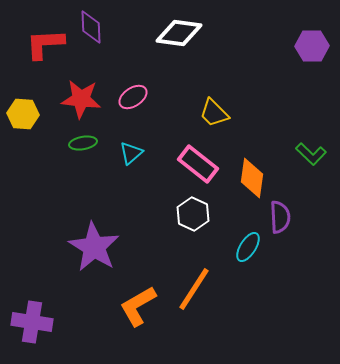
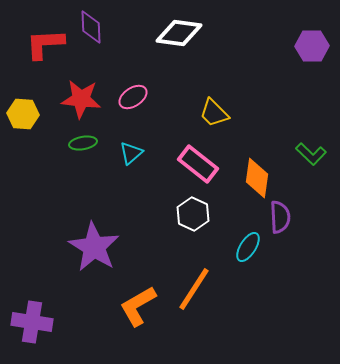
orange diamond: moved 5 px right
